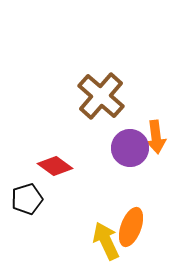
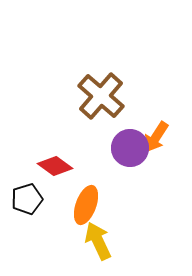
orange arrow: rotated 40 degrees clockwise
orange ellipse: moved 45 px left, 22 px up
yellow arrow: moved 8 px left
